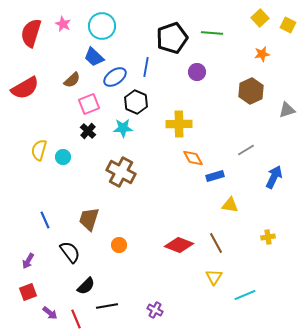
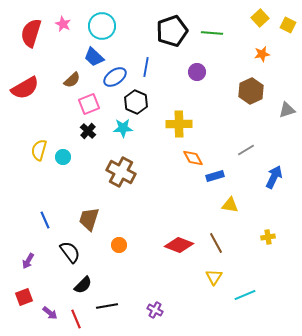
black pentagon at (172, 38): moved 7 px up
black semicircle at (86, 286): moved 3 px left, 1 px up
red square at (28, 292): moved 4 px left, 5 px down
